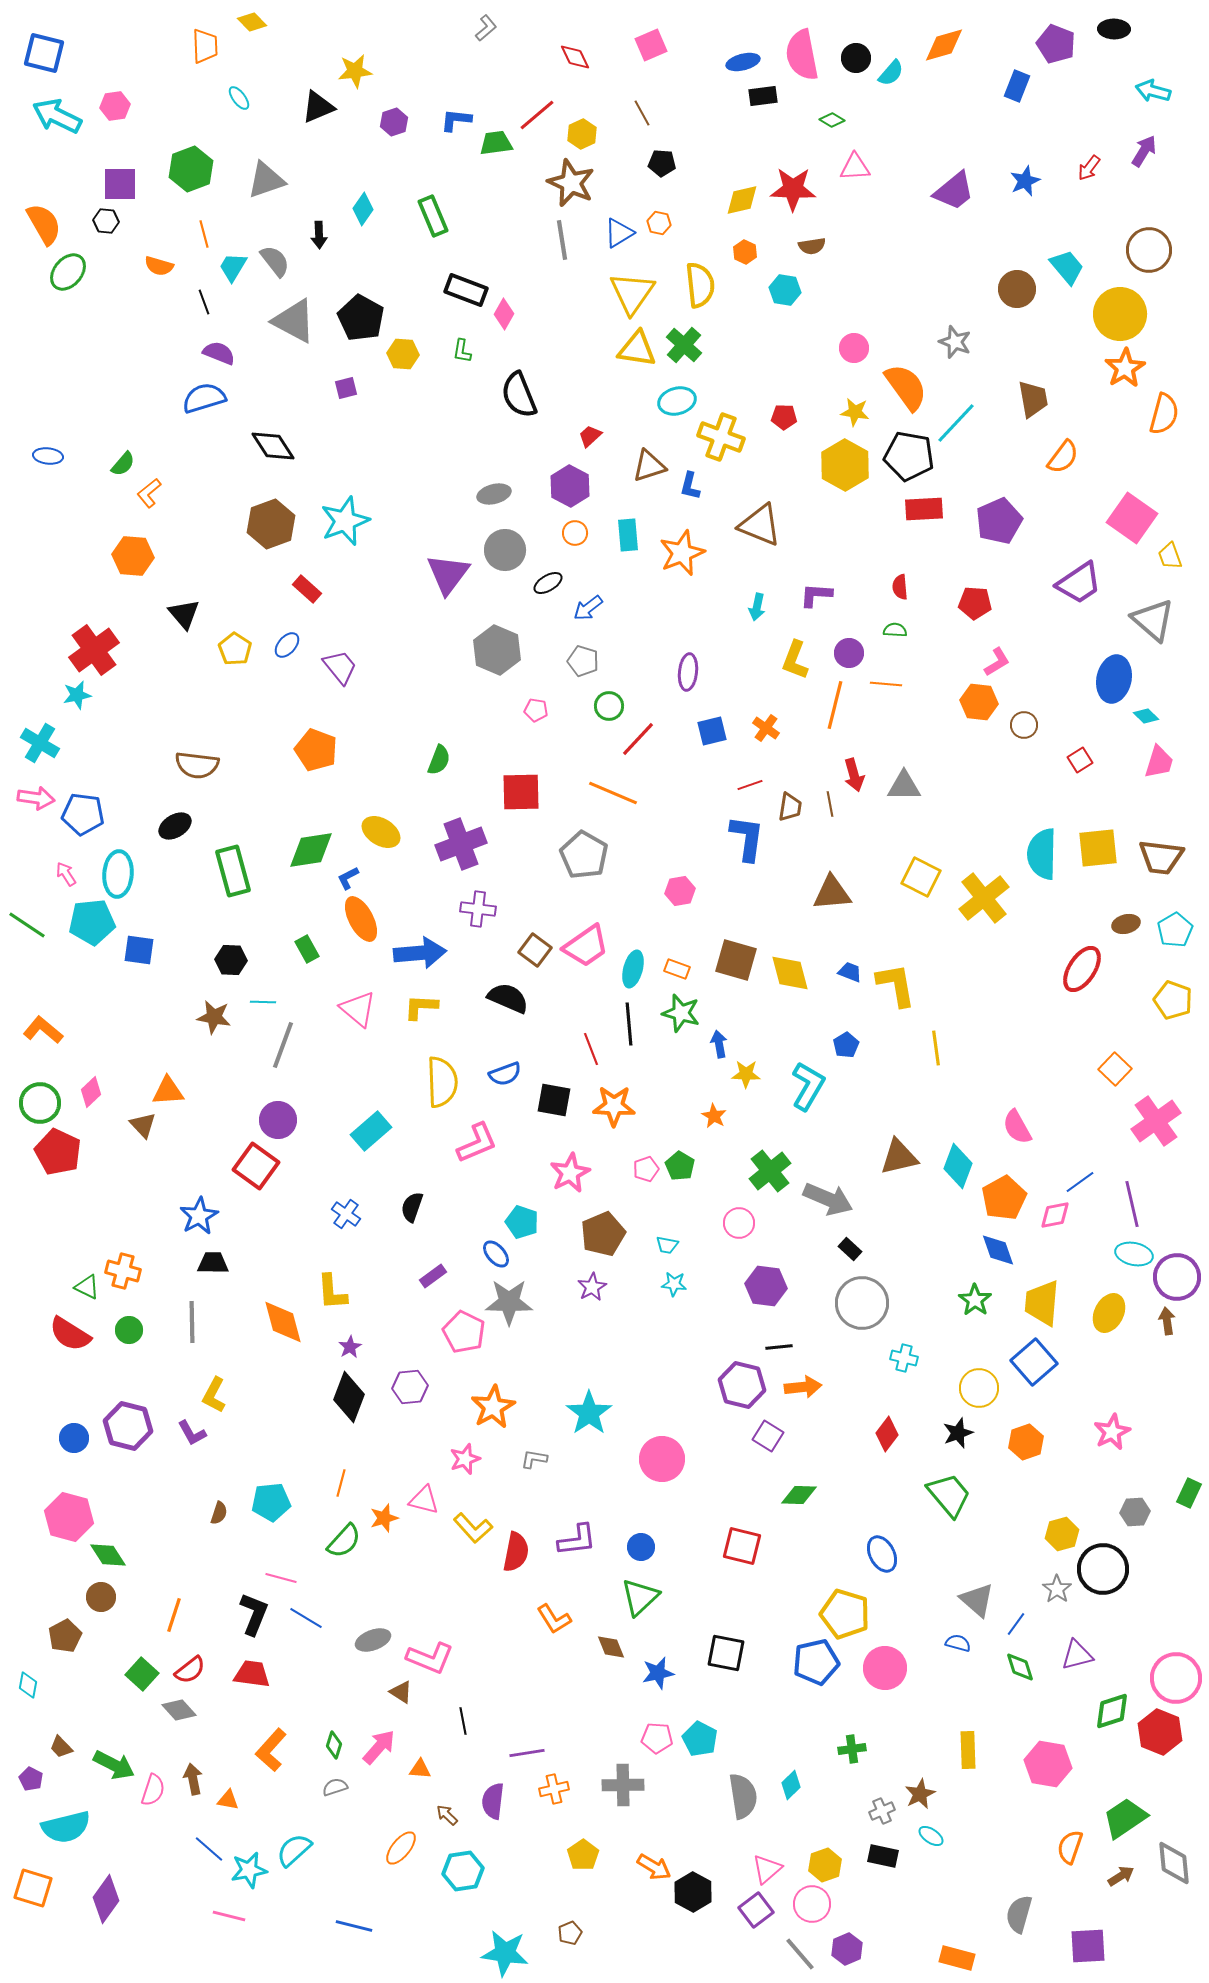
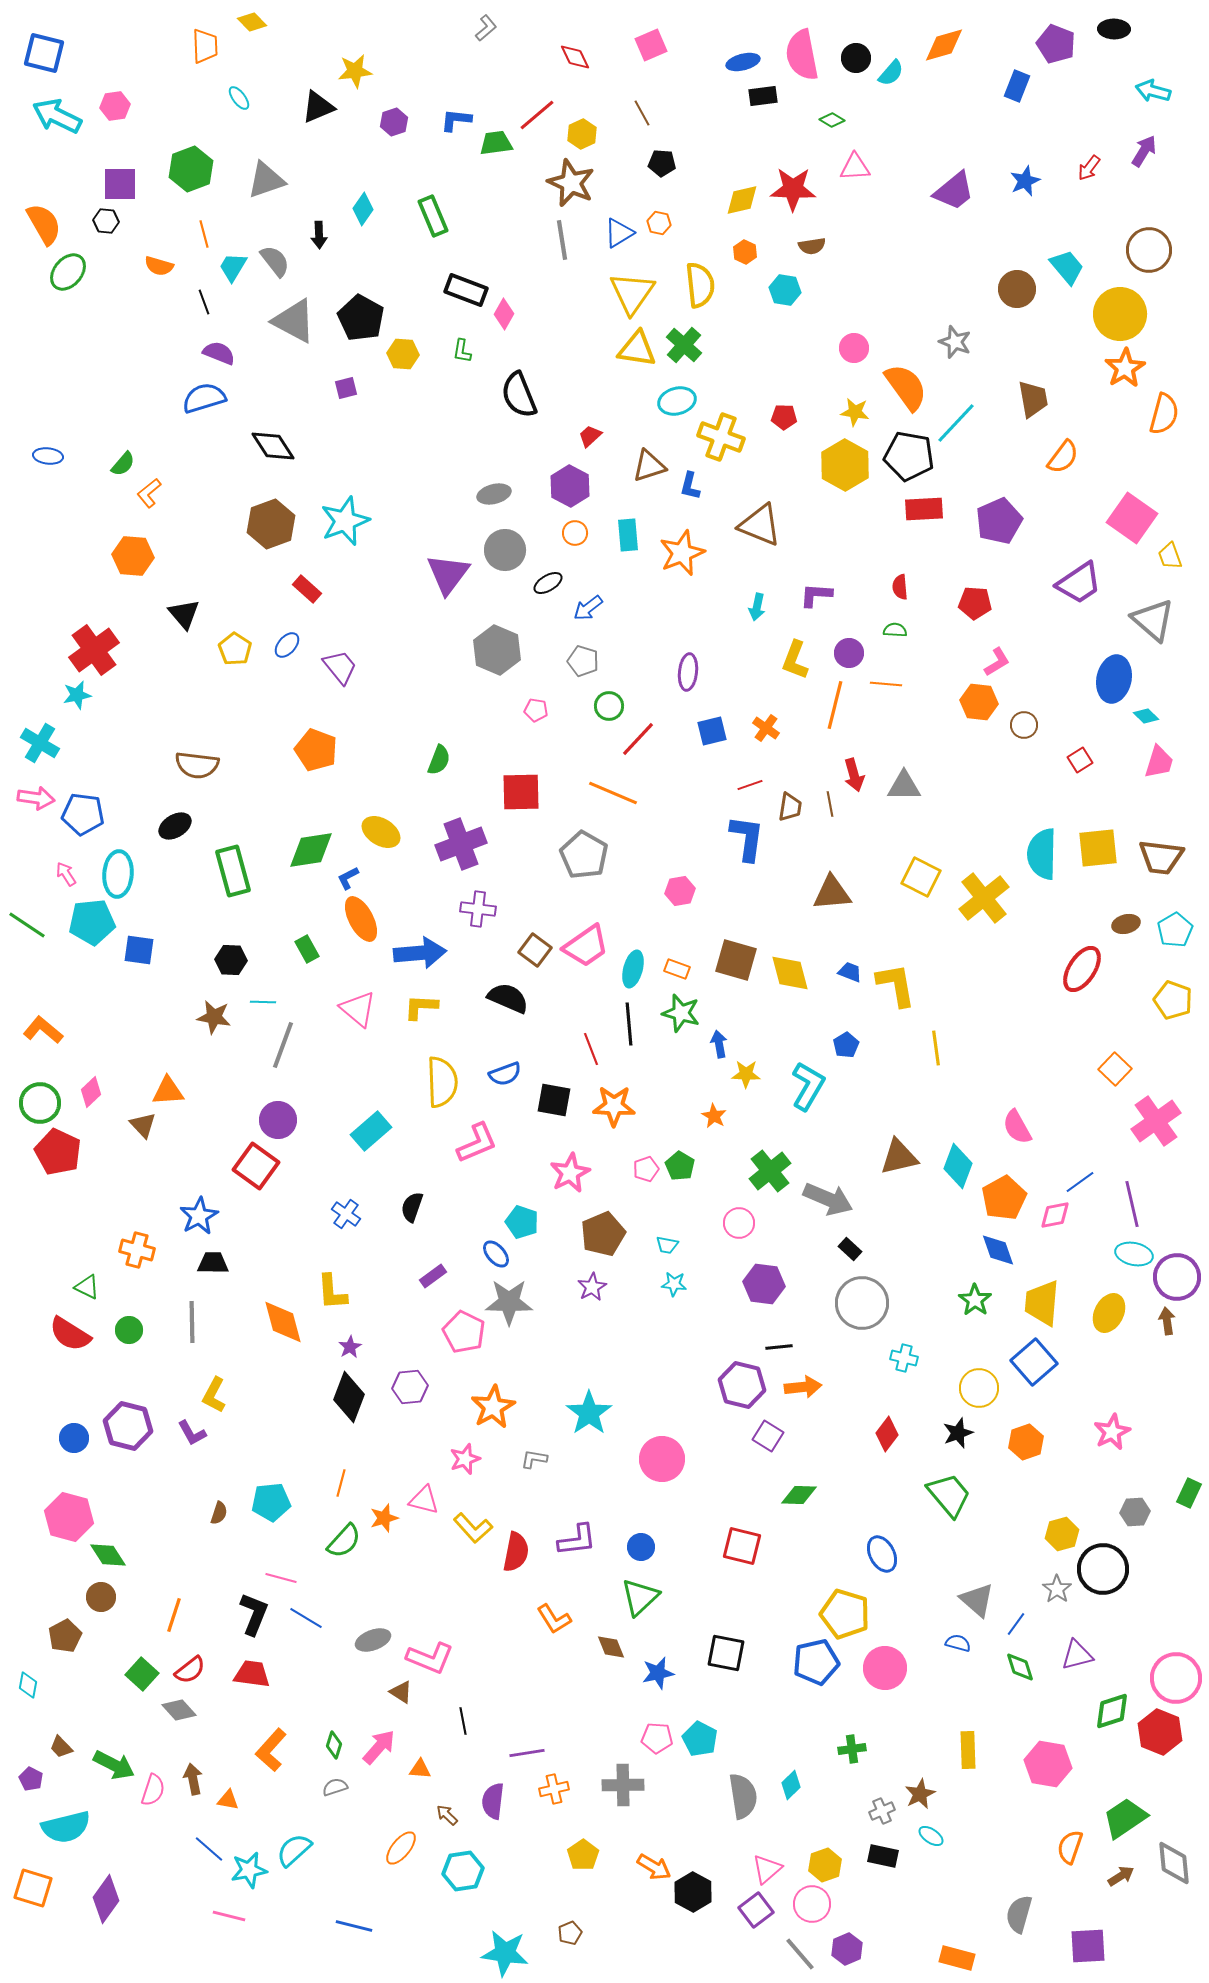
orange cross at (123, 1271): moved 14 px right, 21 px up
purple hexagon at (766, 1286): moved 2 px left, 2 px up
